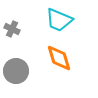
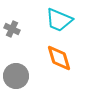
gray circle: moved 5 px down
